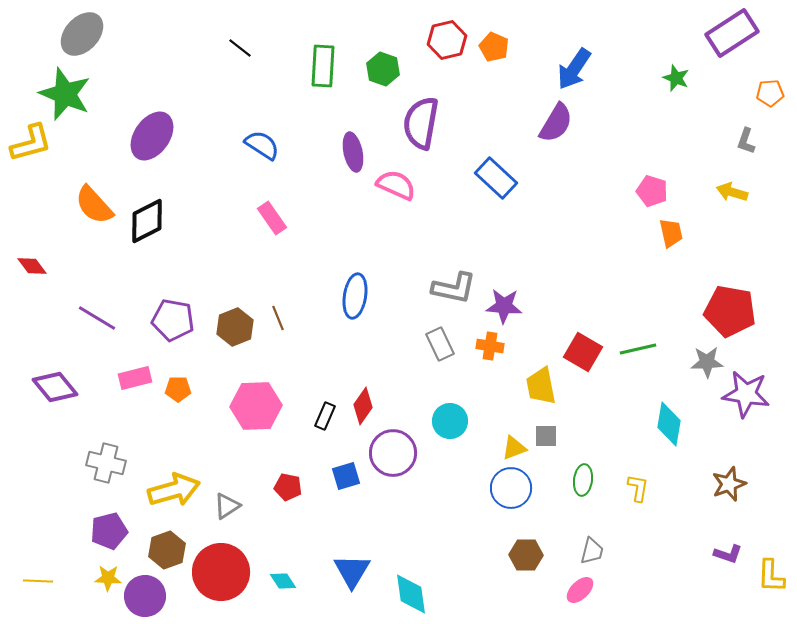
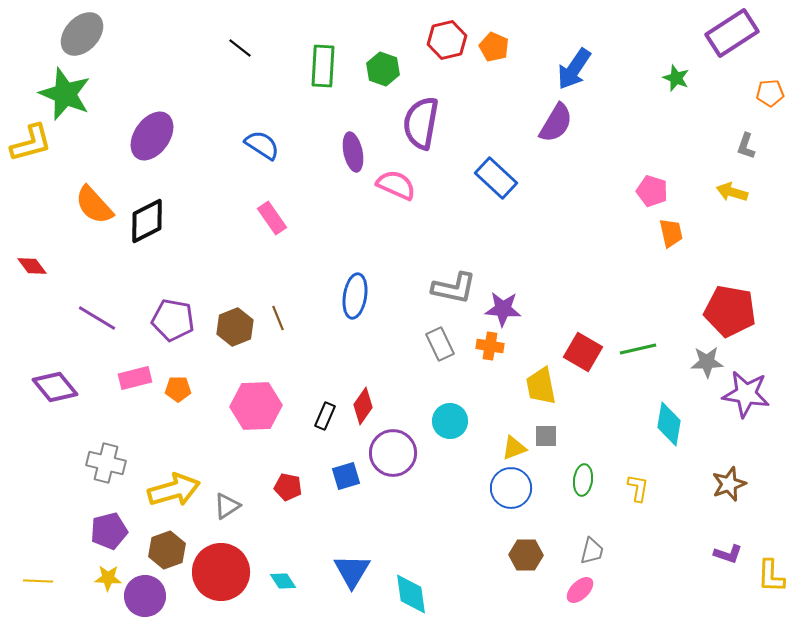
gray L-shape at (746, 141): moved 5 px down
purple star at (504, 306): moved 1 px left, 3 px down
